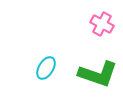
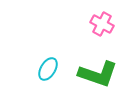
cyan ellipse: moved 2 px right, 1 px down
